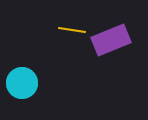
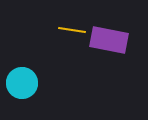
purple rectangle: moved 2 px left; rotated 33 degrees clockwise
